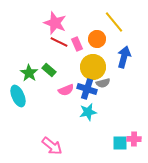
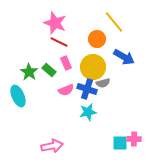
pink rectangle: moved 11 px left, 19 px down
blue arrow: rotated 105 degrees clockwise
green star: moved 1 px up
pink arrow: rotated 50 degrees counterclockwise
